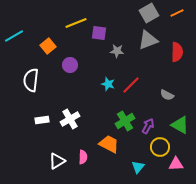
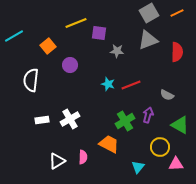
red line: rotated 24 degrees clockwise
purple arrow: moved 11 px up; rotated 14 degrees counterclockwise
